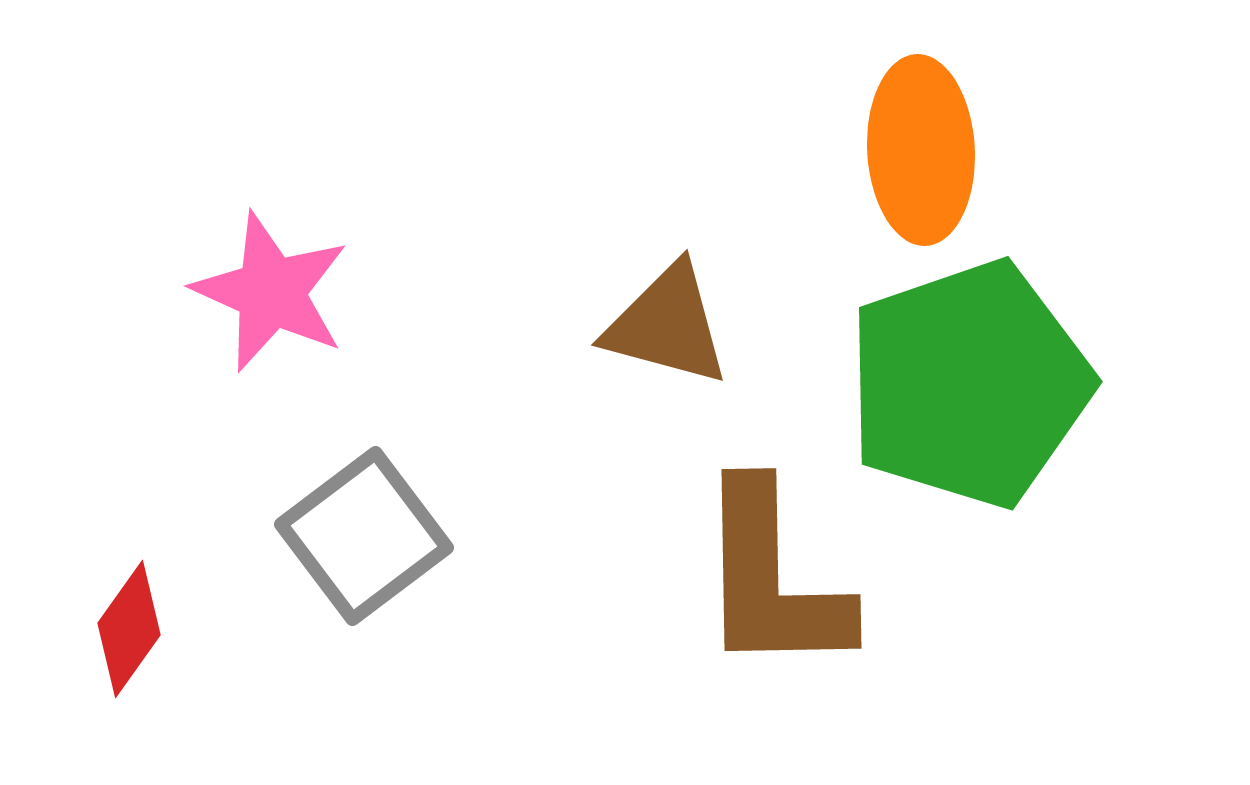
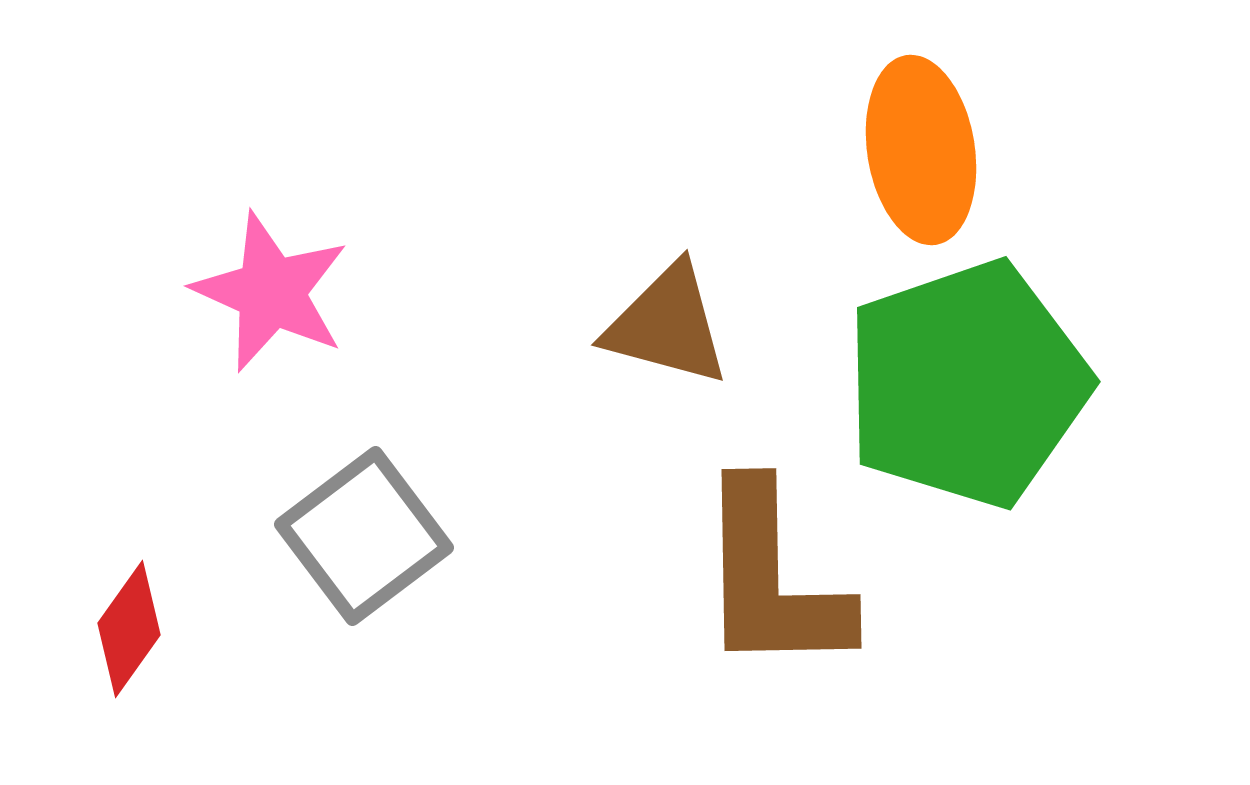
orange ellipse: rotated 6 degrees counterclockwise
green pentagon: moved 2 px left
